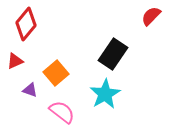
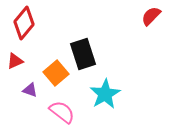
red diamond: moved 2 px left, 1 px up
black rectangle: moved 30 px left; rotated 52 degrees counterclockwise
